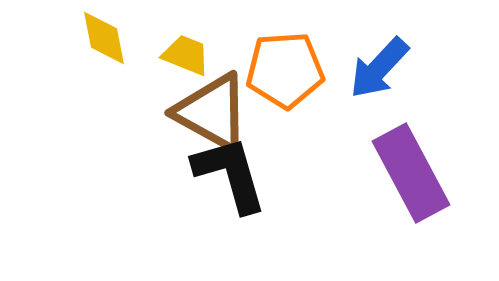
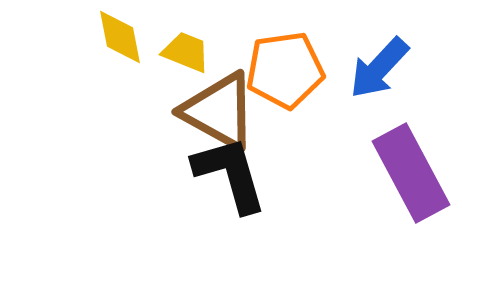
yellow diamond: moved 16 px right, 1 px up
yellow trapezoid: moved 3 px up
orange pentagon: rotated 4 degrees counterclockwise
brown triangle: moved 7 px right, 1 px up
